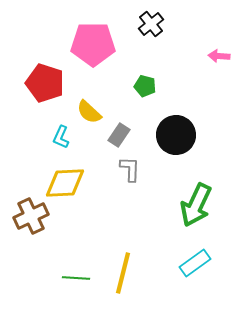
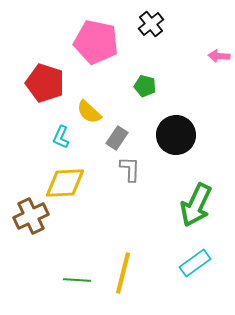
pink pentagon: moved 3 px right, 2 px up; rotated 12 degrees clockwise
gray rectangle: moved 2 px left, 3 px down
green line: moved 1 px right, 2 px down
